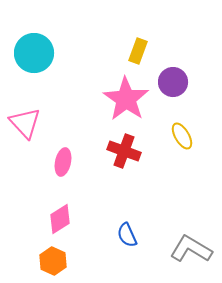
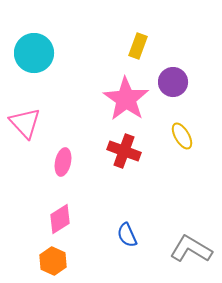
yellow rectangle: moved 5 px up
